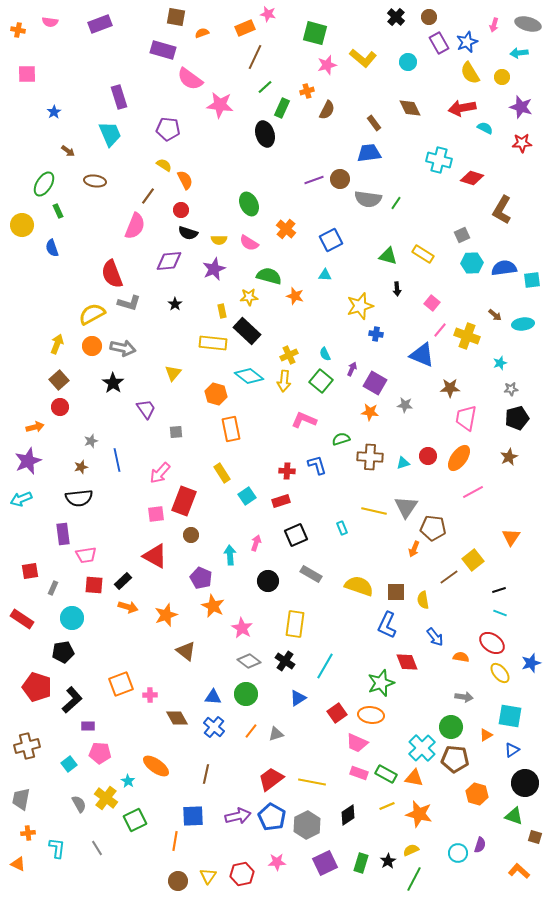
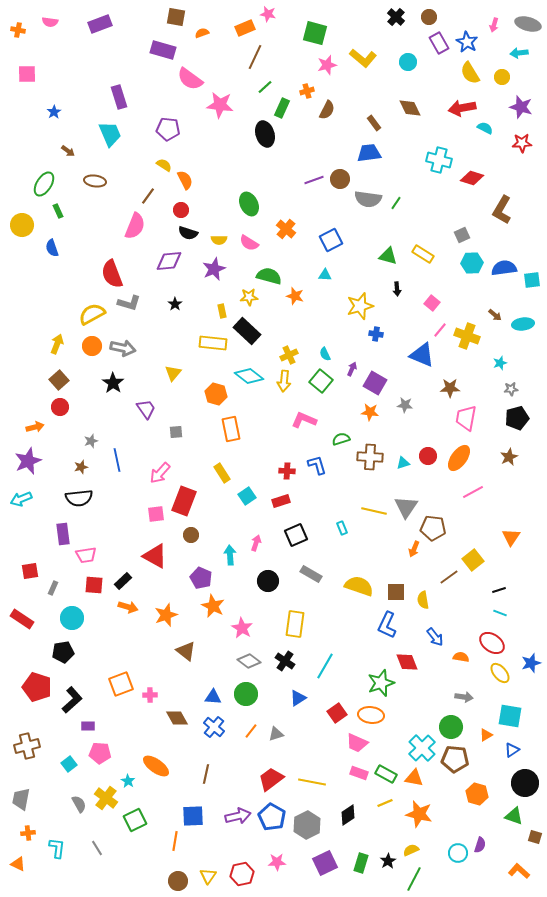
blue star at (467, 42): rotated 20 degrees counterclockwise
yellow line at (387, 806): moved 2 px left, 3 px up
